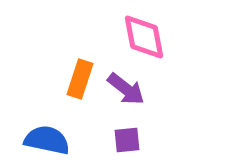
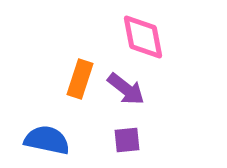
pink diamond: moved 1 px left
